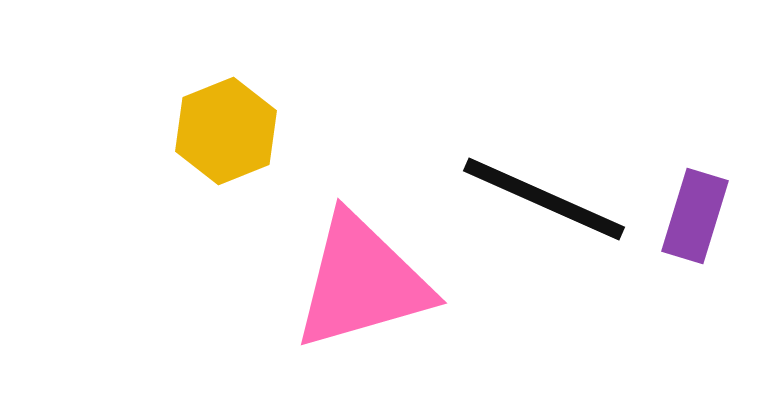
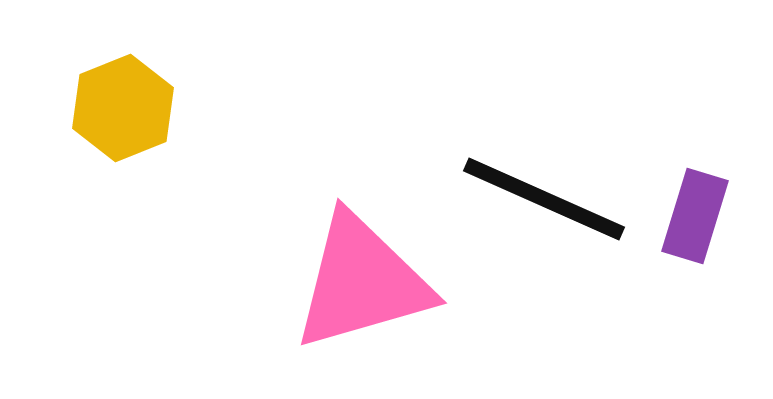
yellow hexagon: moved 103 px left, 23 px up
